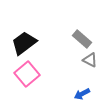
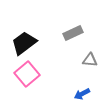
gray rectangle: moved 9 px left, 6 px up; rotated 66 degrees counterclockwise
gray triangle: rotated 21 degrees counterclockwise
